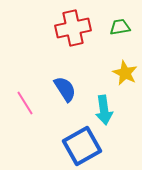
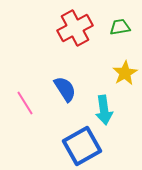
red cross: moved 2 px right; rotated 16 degrees counterclockwise
yellow star: rotated 15 degrees clockwise
